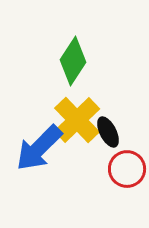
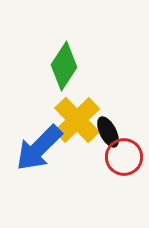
green diamond: moved 9 px left, 5 px down
red circle: moved 3 px left, 12 px up
